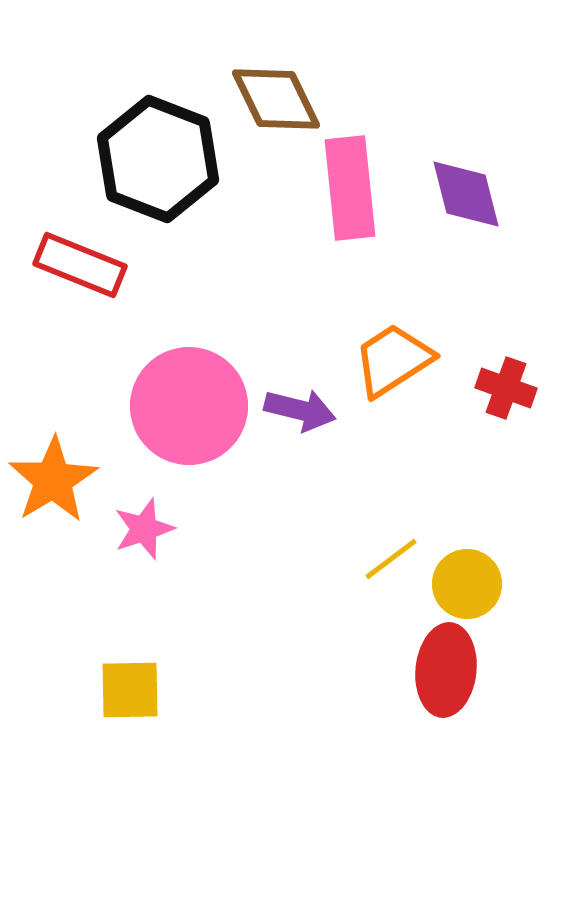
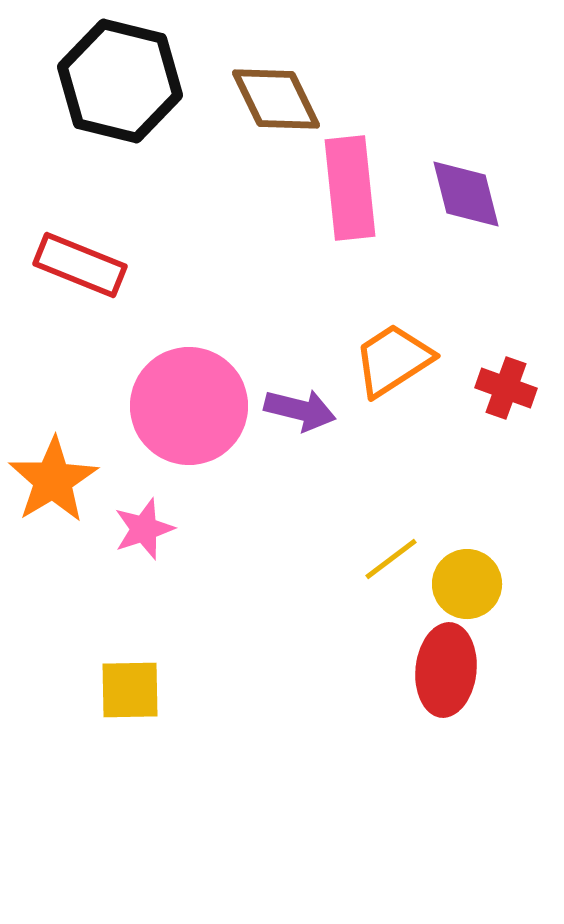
black hexagon: moved 38 px left, 78 px up; rotated 7 degrees counterclockwise
